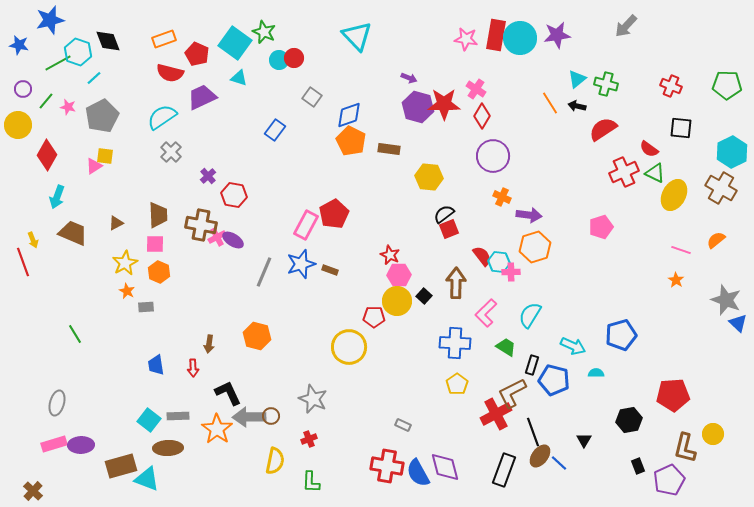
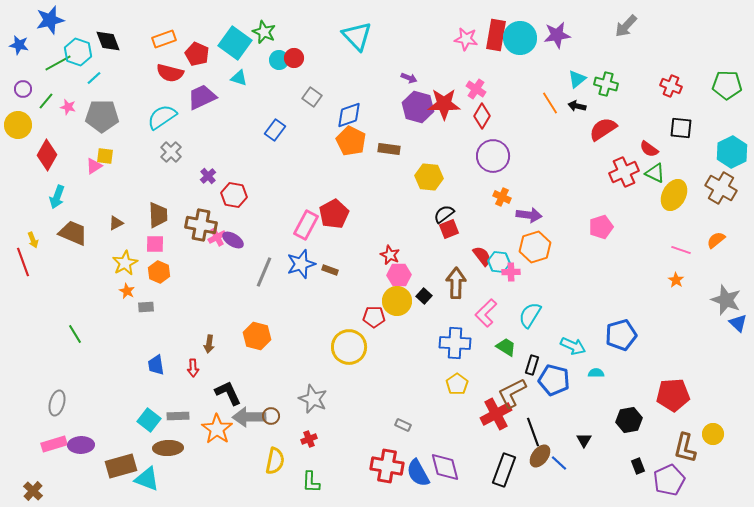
gray pentagon at (102, 116): rotated 28 degrees clockwise
